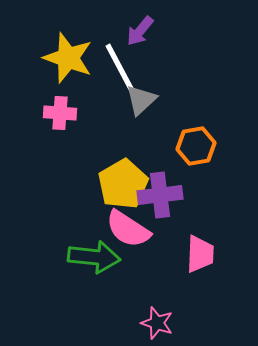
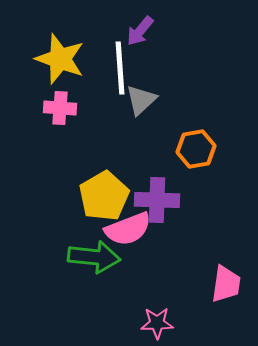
yellow star: moved 8 px left, 1 px down
white line: rotated 24 degrees clockwise
pink cross: moved 5 px up
orange hexagon: moved 3 px down
yellow pentagon: moved 19 px left, 12 px down
purple cross: moved 3 px left, 5 px down; rotated 9 degrees clockwise
pink semicircle: rotated 54 degrees counterclockwise
pink trapezoid: moved 26 px right, 30 px down; rotated 6 degrees clockwise
pink star: rotated 20 degrees counterclockwise
